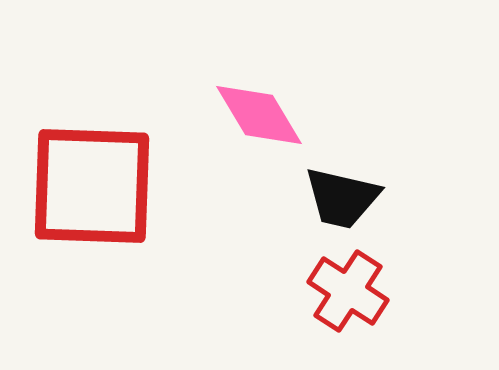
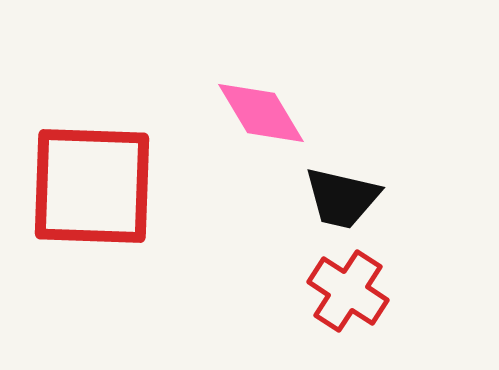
pink diamond: moved 2 px right, 2 px up
